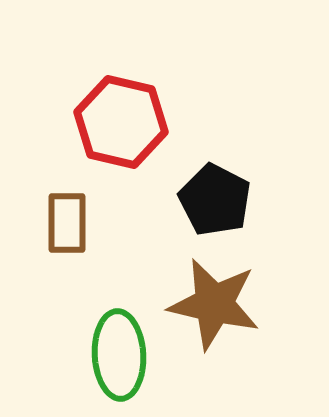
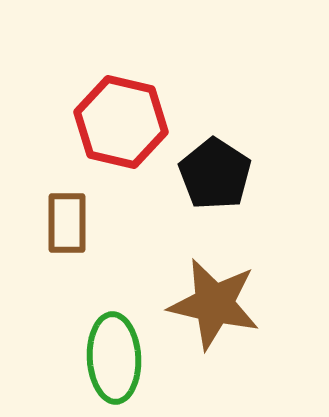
black pentagon: moved 26 px up; rotated 6 degrees clockwise
green ellipse: moved 5 px left, 3 px down
